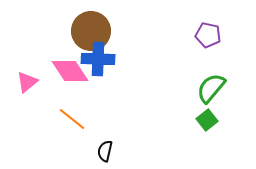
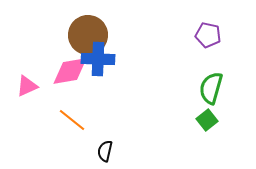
brown circle: moved 3 px left, 4 px down
pink diamond: rotated 66 degrees counterclockwise
pink triangle: moved 4 px down; rotated 15 degrees clockwise
green semicircle: rotated 24 degrees counterclockwise
orange line: moved 1 px down
